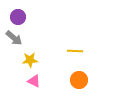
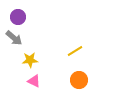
yellow line: rotated 35 degrees counterclockwise
